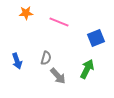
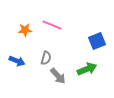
orange star: moved 1 px left, 17 px down
pink line: moved 7 px left, 3 px down
blue square: moved 1 px right, 3 px down
blue arrow: rotated 49 degrees counterclockwise
green arrow: rotated 42 degrees clockwise
